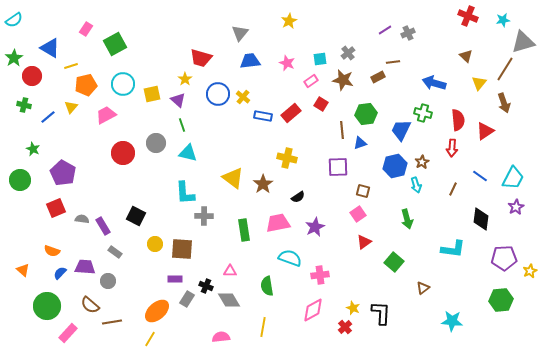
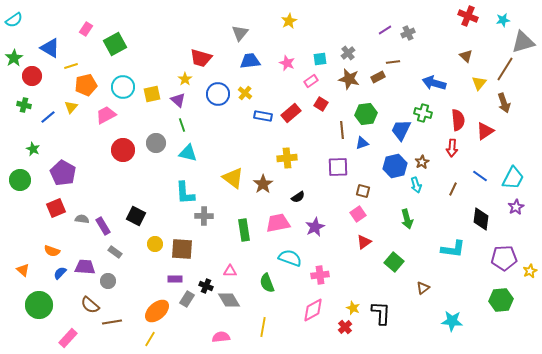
brown star at (343, 80): moved 6 px right, 1 px up
cyan circle at (123, 84): moved 3 px down
yellow cross at (243, 97): moved 2 px right, 4 px up
blue triangle at (360, 143): moved 2 px right
red circle at (123, 153): moved 3 px up
yellow cross at (287, 158): rotated 18 degrees counterclockwise
green semicircle at (267, 286): moved 3 px up; rotated 12 degrees counterclockwise
green circle at (47, 306): moved 8 px left, 1 px up
pink rectangle at (68, 333): moved 5 px down
